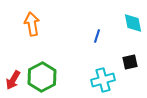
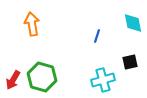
green hexagon: rotated 16 degrees counterclockwise
